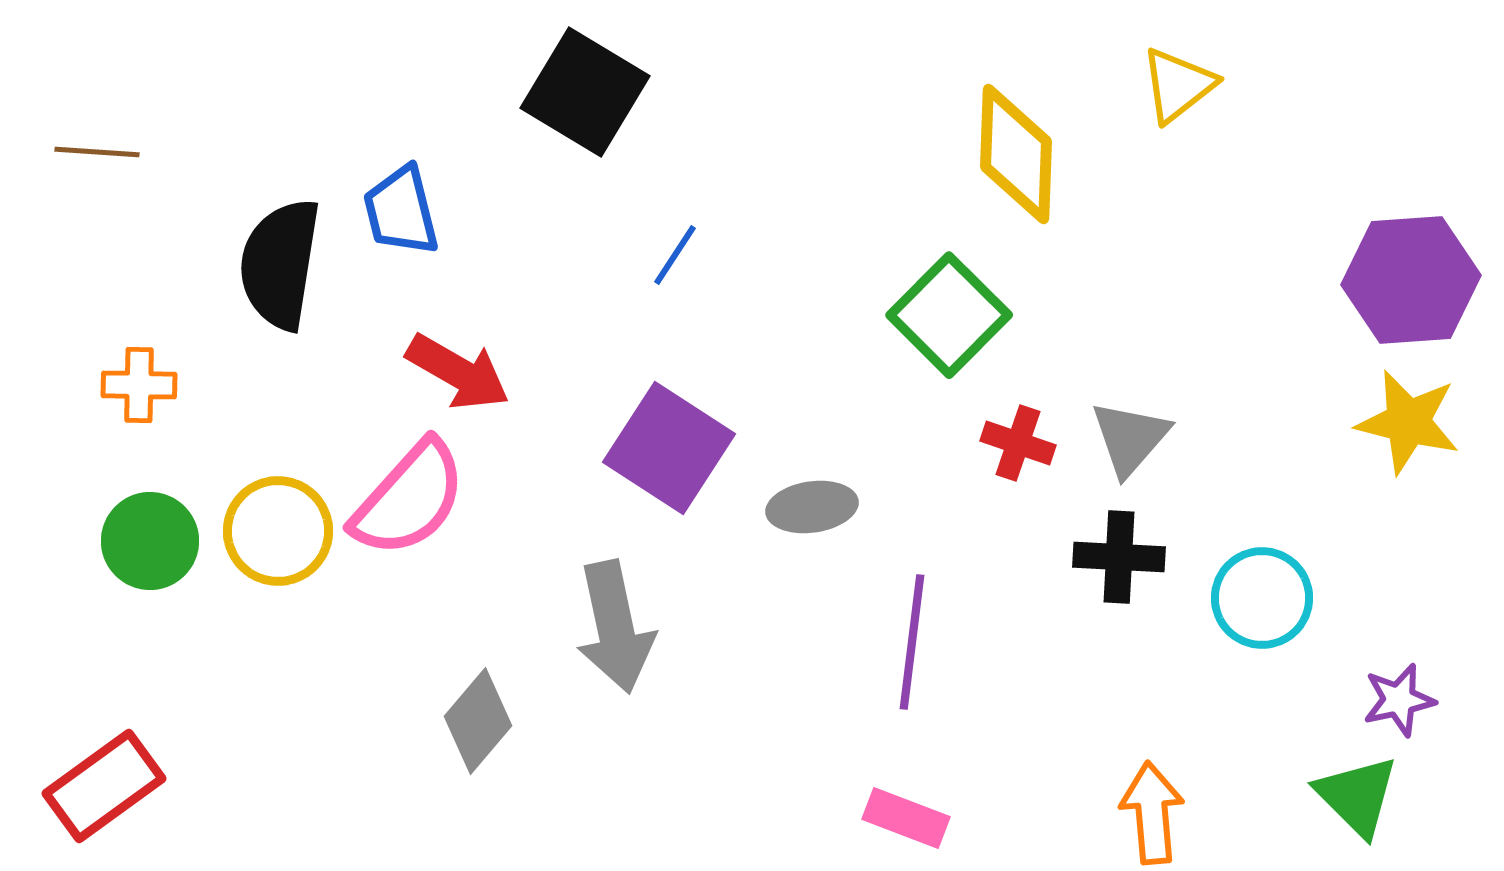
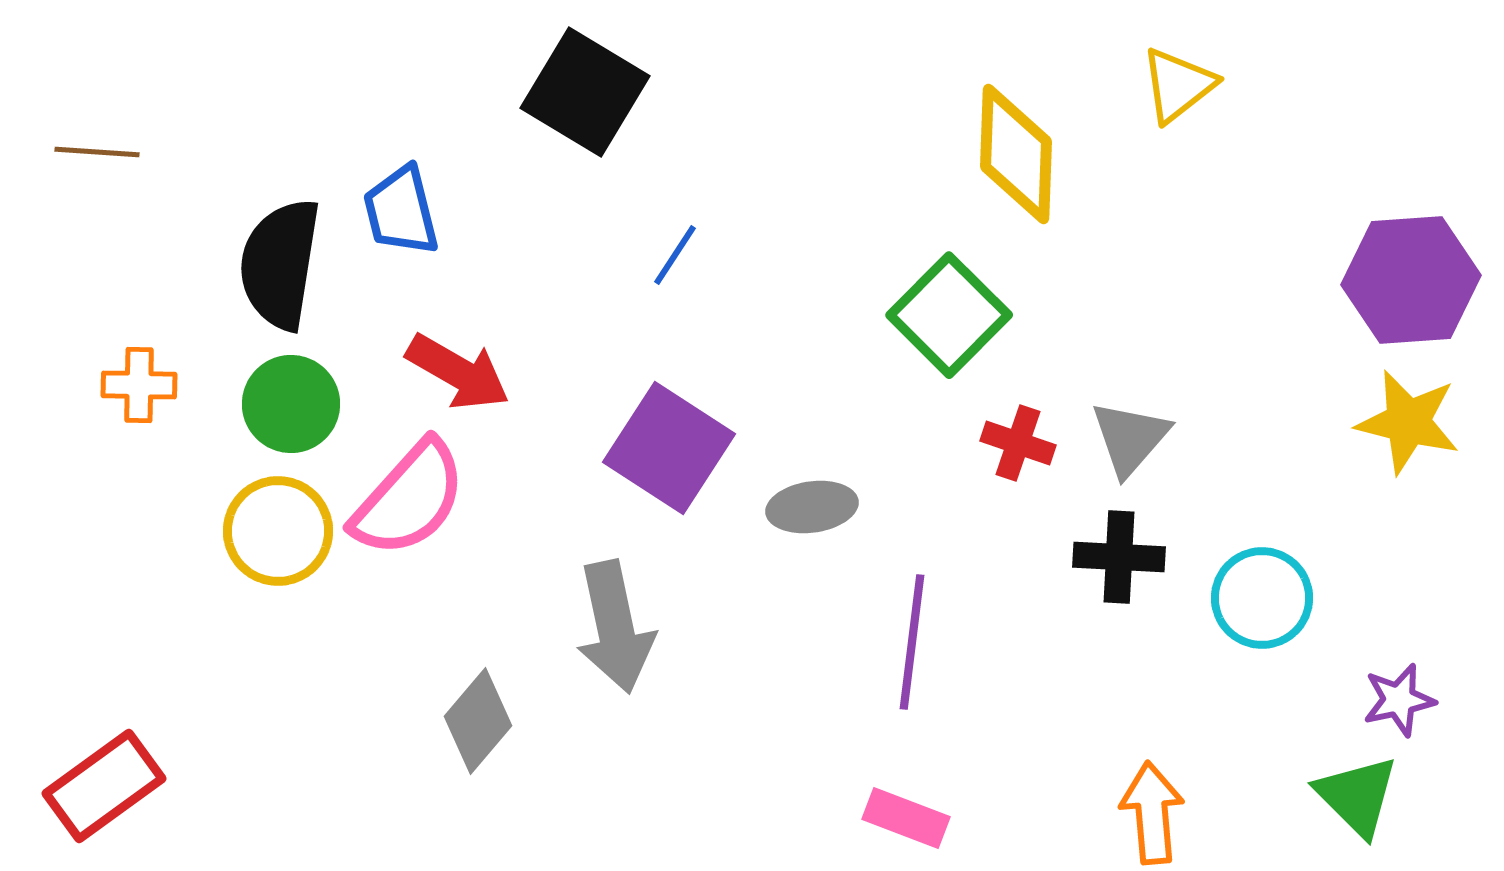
green circle: moved 141 px right, 137 px up
